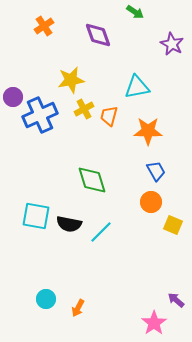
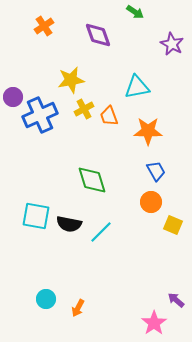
orange trapezoid: rotated 35 degrees counterclockwise
